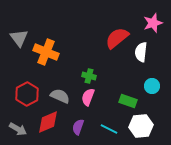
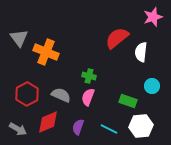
pink star: moved 6 px up
gray semicircle: moved 1 px right, 1 px up
